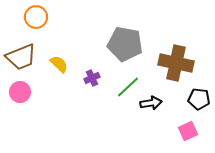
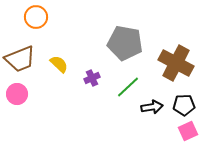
gray pentagon: moved 1 px up
brown trapezoid: moved 1 px left, 2 px down
brown cross: rotated 16 degrees clockwise
pink circle: moved 3 px left, 2 px down
black pentagon: moved 15 px left, 6 px down; rotated 10 degrees counterclockwise
black arrow: moved 1 px right, 4 px down
